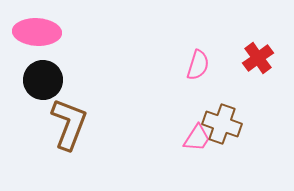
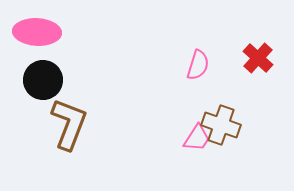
red cross: rotated 12 degrees counterclockwise
brown cross: moved 1 px left, 1 px down
